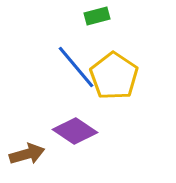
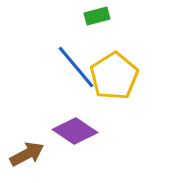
yellow pentagon: rotated 6 degrees clockwise
brown arrow: rotated 12 degrees counterclockwise
